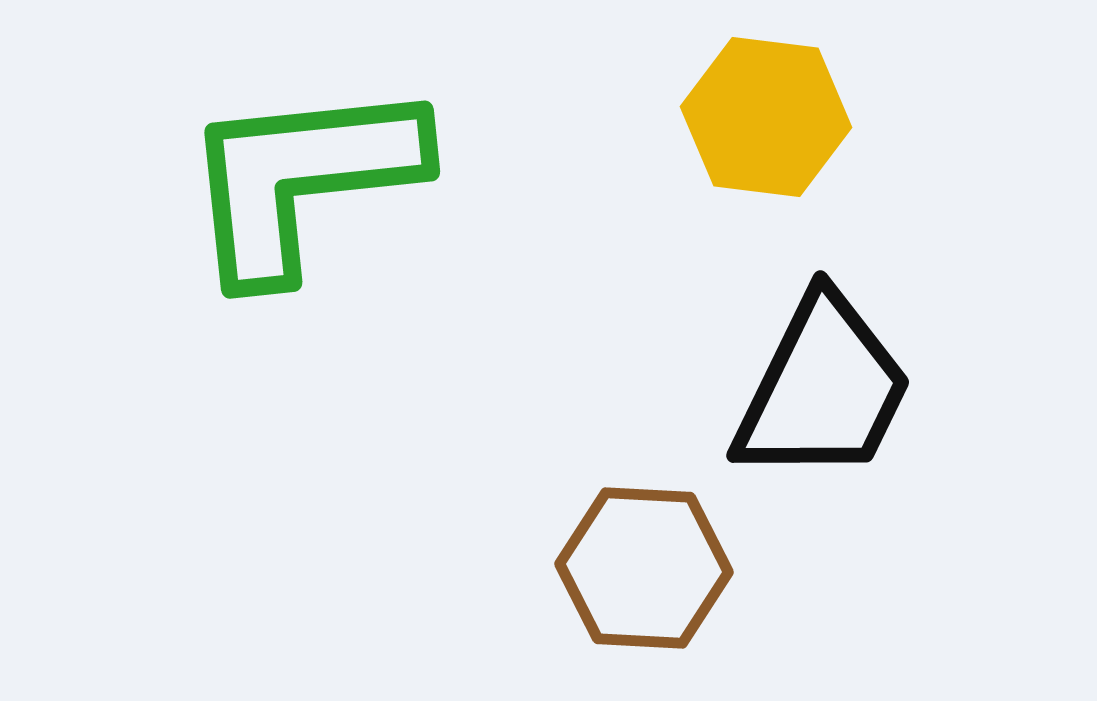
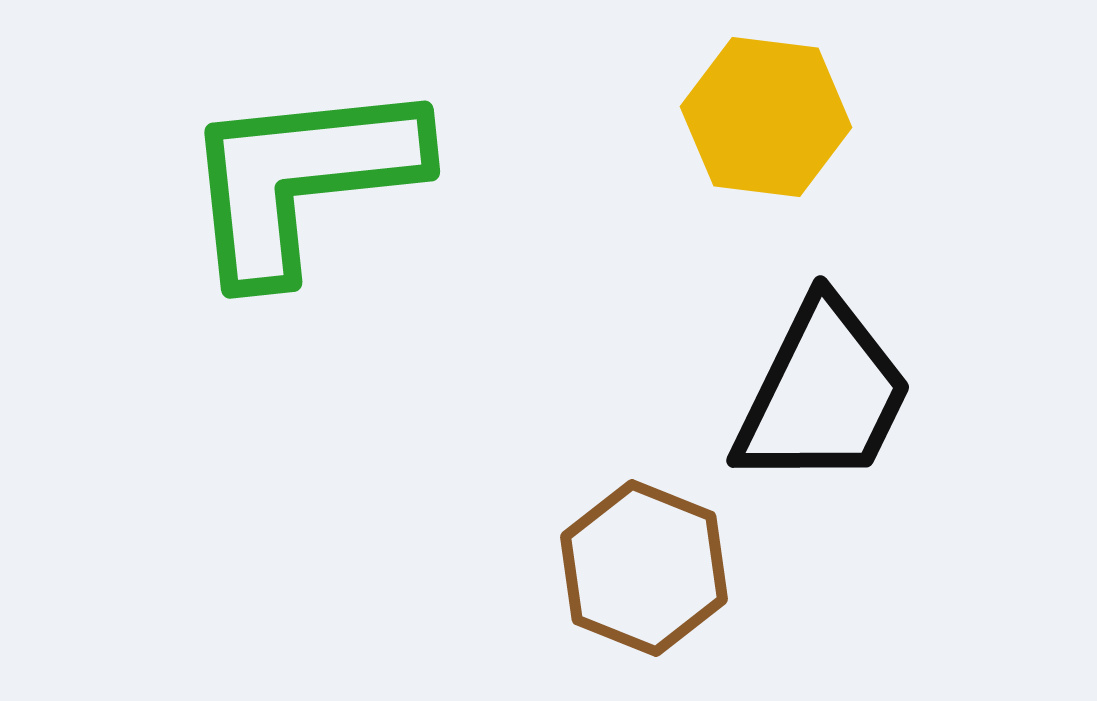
black trapezoid: moved 5 px down
brown hexagon: rotated 19 degrees clockwise
